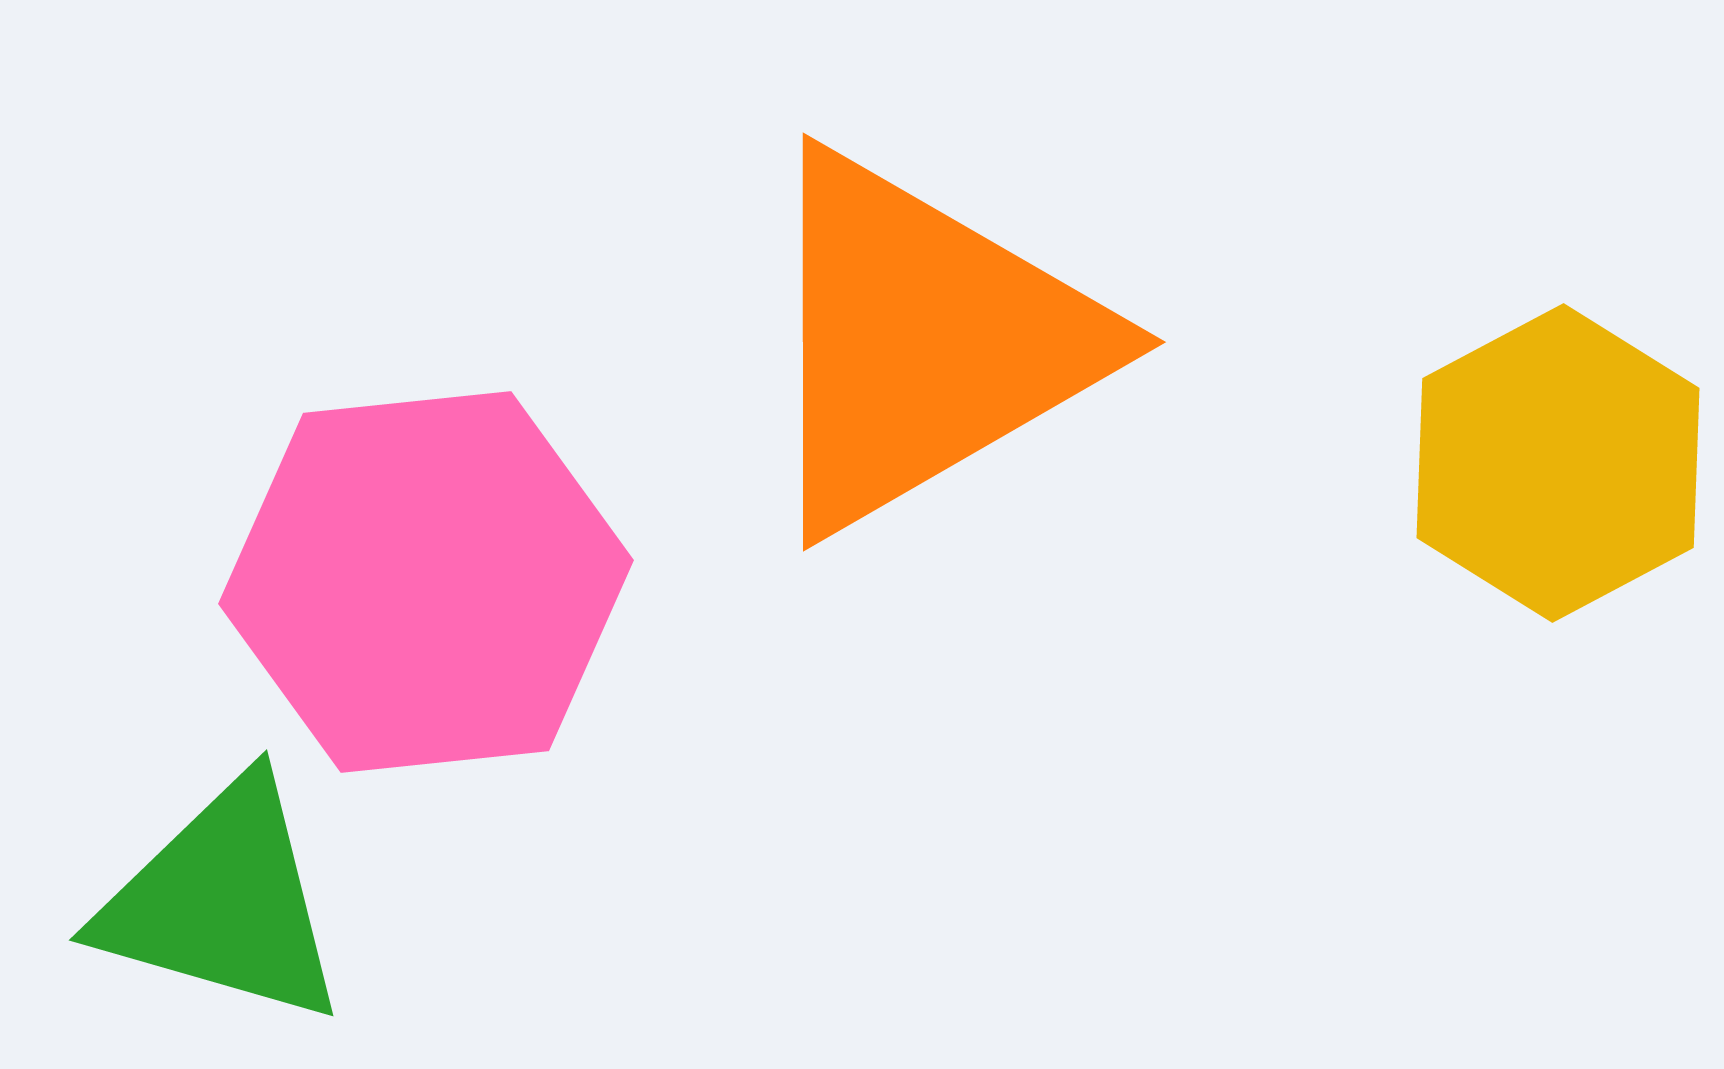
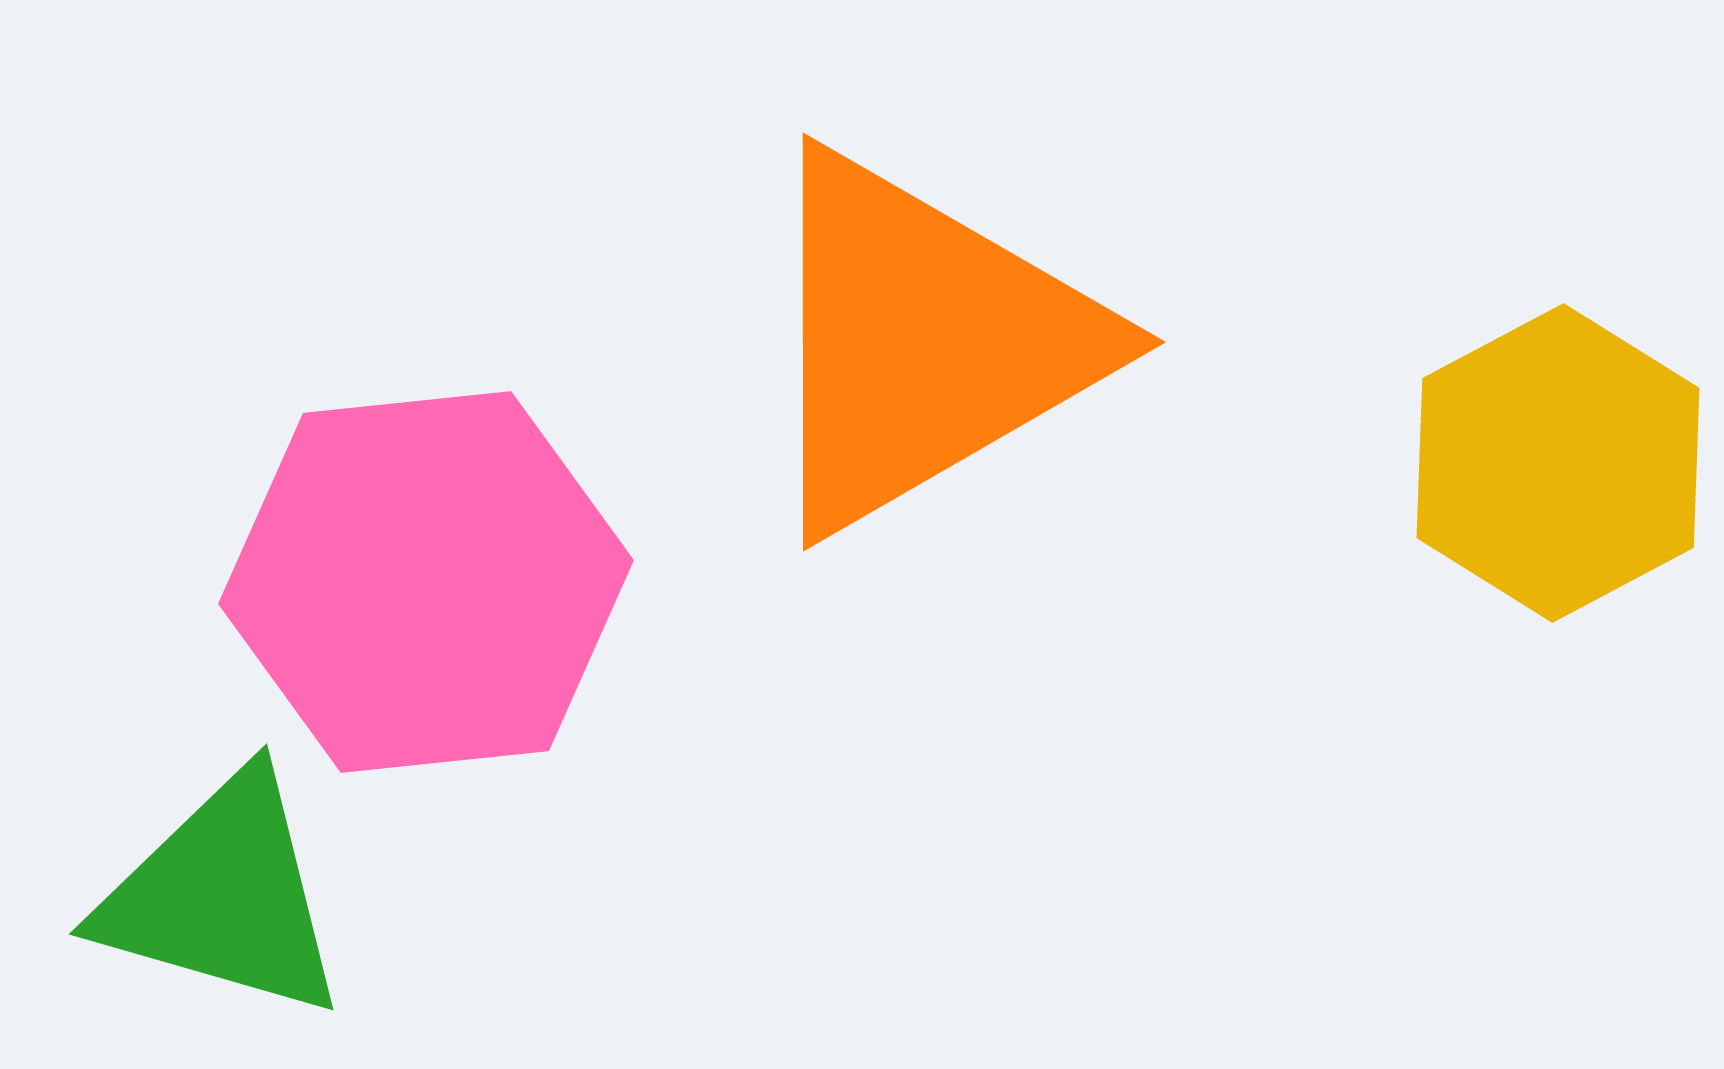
green triangle: moved 6 px up
